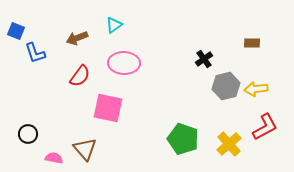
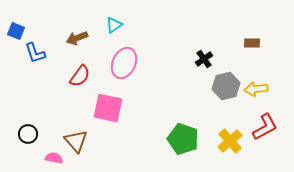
pink ellipse: rotated 68 degrees counterclockwise
yellow cross: moved 1 px right, 3 px up
brown triangle: moved 9 px left, 8 px up
